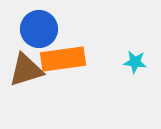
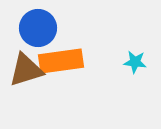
blue circle: moved 1 px left, 1 px up
orange rectangle: moved 2 px left, 2 px down
